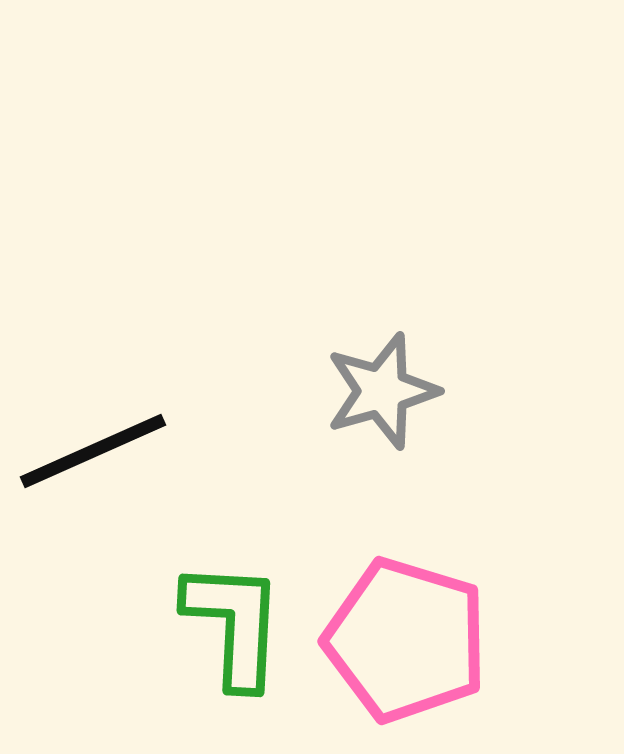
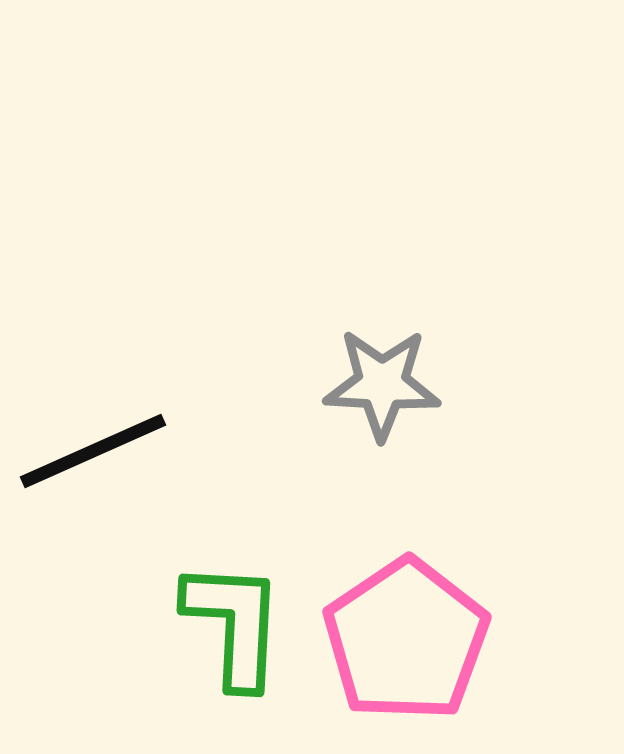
gray star: moved 7 px up; rotated 19 degrees clockwise
pink pentagon: rotated 21 degrees clockwise
